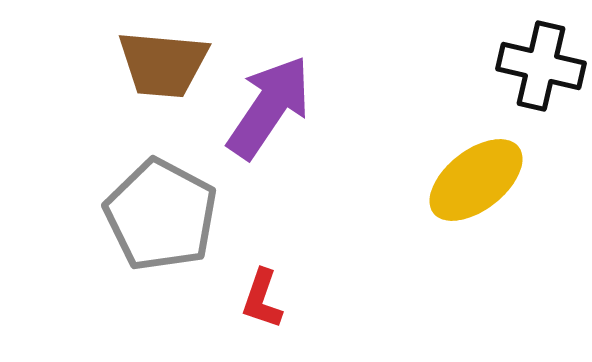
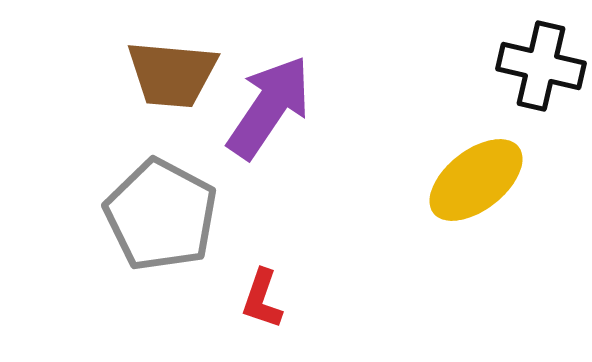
brown trapezoid: moved 9 px right, 10 px down
